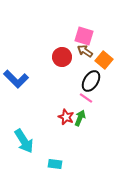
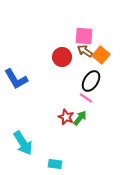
pink square: rotated 12 degrees counterclockwise
orange square: moved 3 px left, 5 px up
blue L-shape: rotated 15 degrees clockwise
green arrow: rotated 14 degrees clockwise
cyan arrow: moved 1 px left, 2 px down
